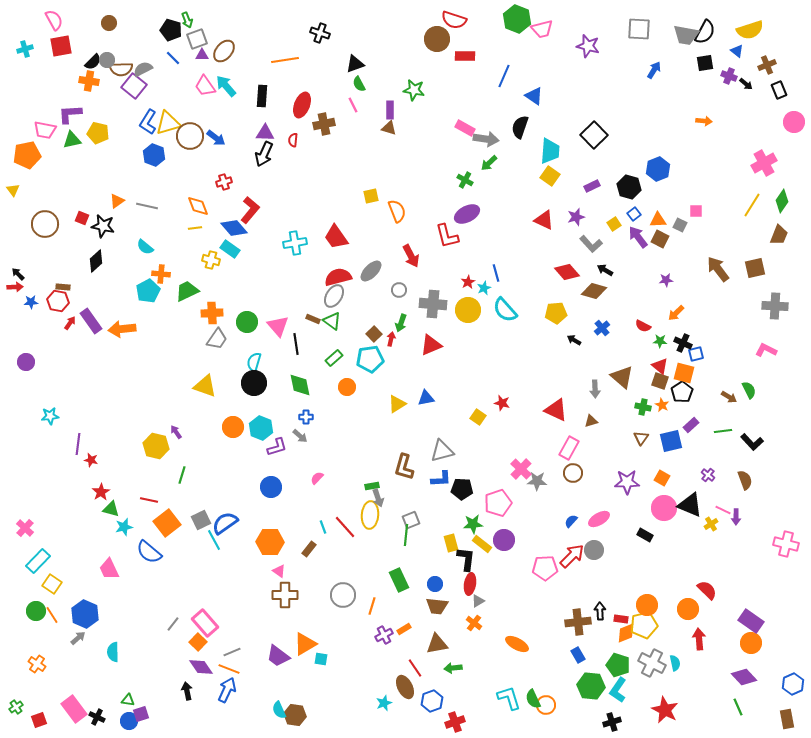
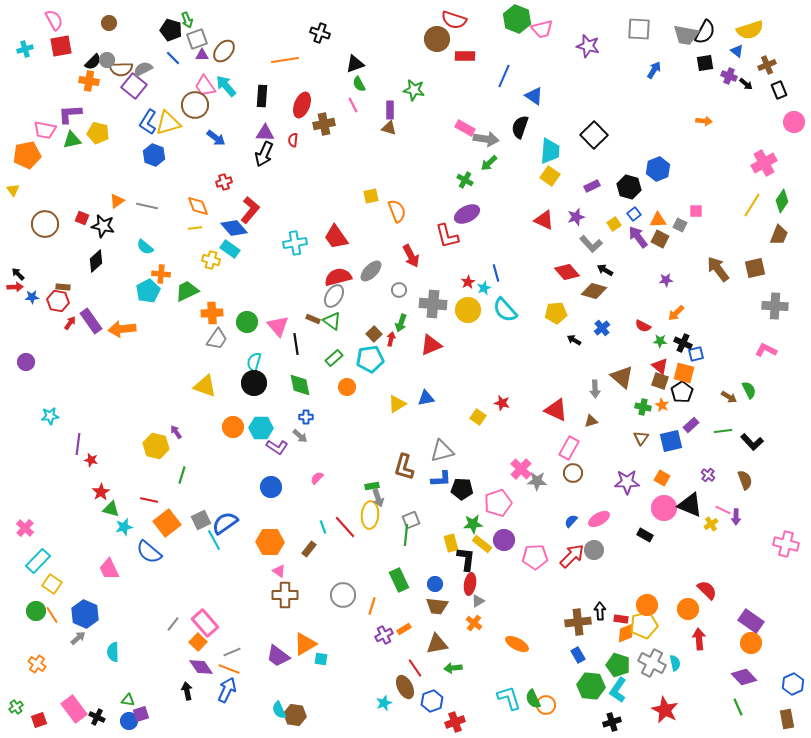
brown circle at (190, 136): moved 5 px right, 31 px up
blue star at (31, 302): moved 1 px right, 5 px up
cyan hexagon at (261, 428): rotated 20 degrees counterclockwise
purple L-shape at (277, 447): rotated 50 degrees clockwise
pink pentagon at (545, 568): moved 10 px left, 11 px up
